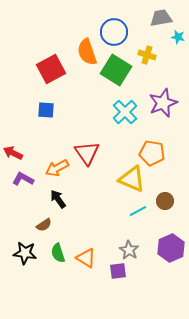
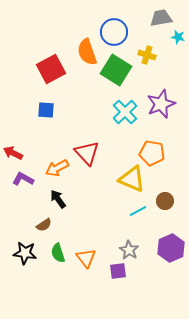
purple star: moved 2 px left, 1 px down
red triangle: rotated 8 degrees counterclockwise
orange triangle: rotated 20 degrees clockwise
